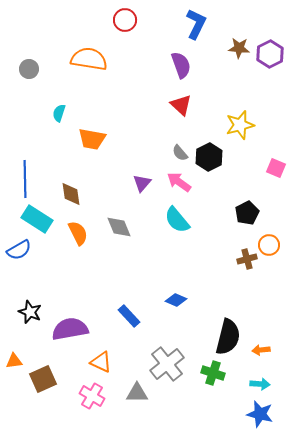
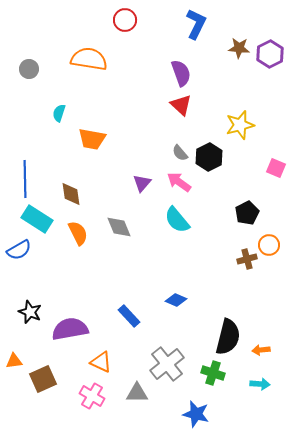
purple semicircle at (181, 65): moved 8 px down
blue star at (260, 414): moved 64 px left
